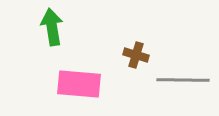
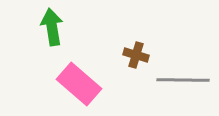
pink rectangle: rotated 36 degrees clockwise
